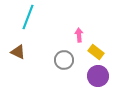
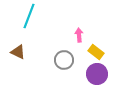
cyan line: moved 1 px right, 1 px up
purple circle: moved 1 px left, 2 px up
